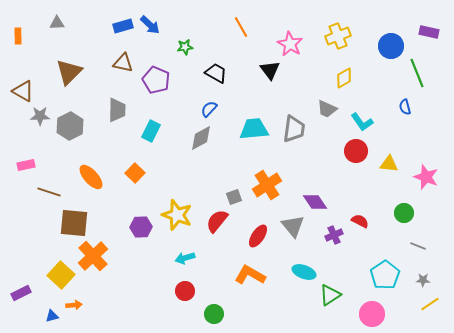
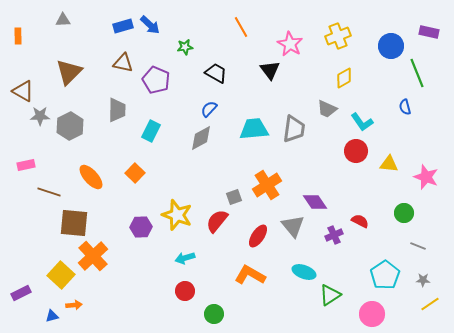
gray triangle at (57, 23): moved 6 px right, 3 px up
